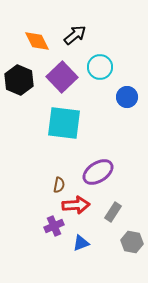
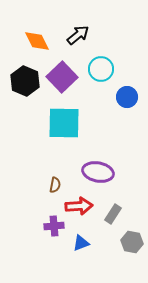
black arrow: moved 3 px right
cyan circle: moved 1 px right, 2 px down
black hexagon: moved 6 px right, 1 px down
cyan square: rotated 6 degrees counterclockwise
purple ellipse: rotated 44 degrees clockwise
brown semicircle: moved 4 px left
red arrow: moved 3 px right, 1 px down
gray rectangle: moved 2 px down
purple cross: rotated 18 degrees clockwise
